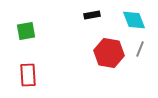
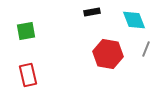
black rectangle: moved 3 px up
gray line: moved 6 px right
red hexagon: moved 1 px left, 1 px down
red rectangle: rotated 10 degrees counterclockwise
